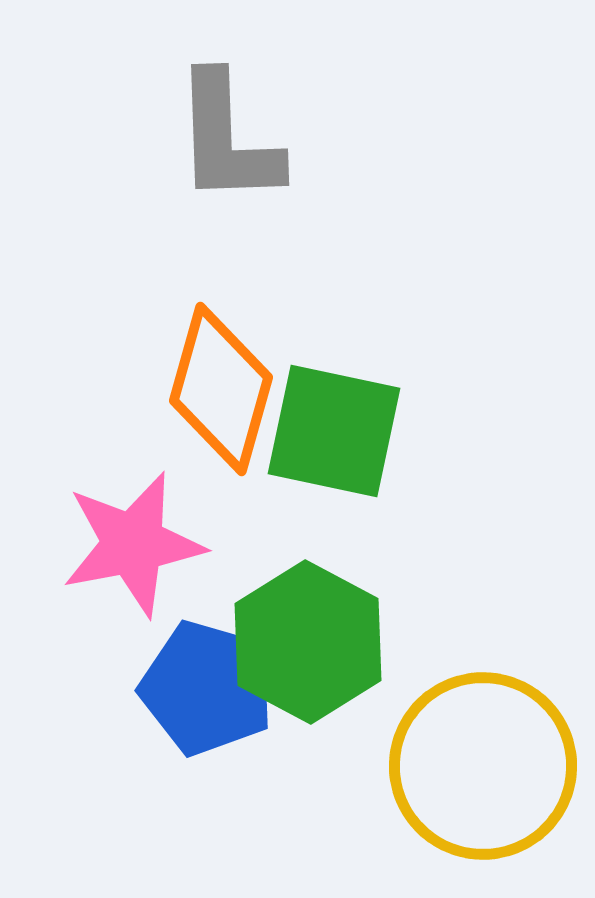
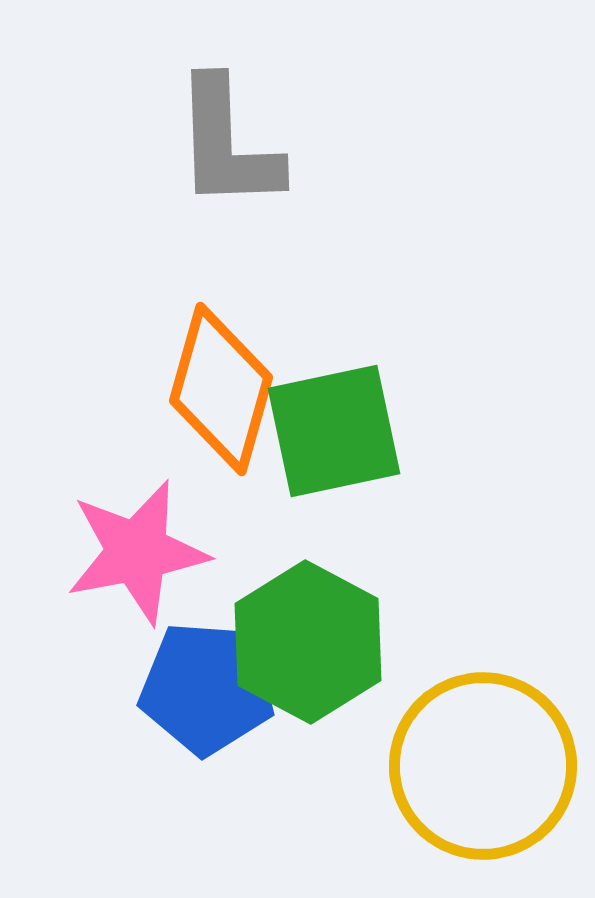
gray L-shape: moved 5 px down
green square: rotated 24 degrees counterclockwise
pink star: moved 4 px right, 8 px down
blue pentagon: rotated 12 degrees counterclockwise
